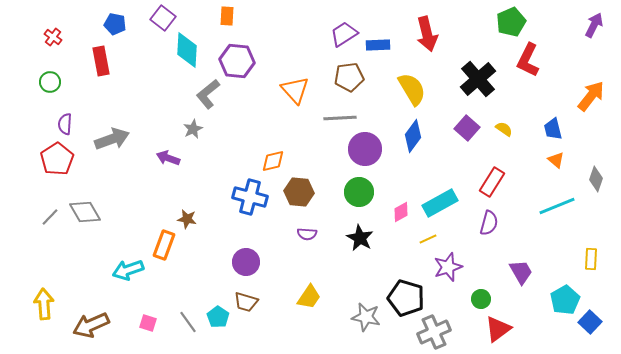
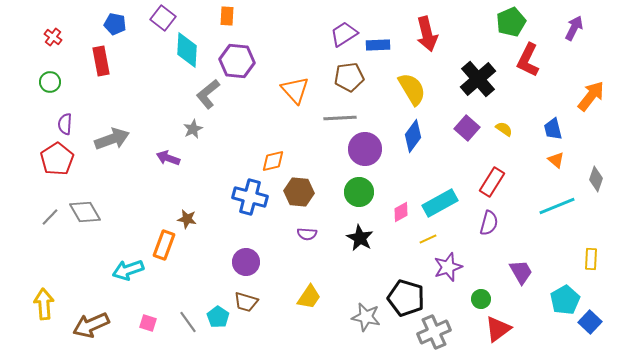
purple arrow at (594, 25): moved 20 px left, 3 px down
